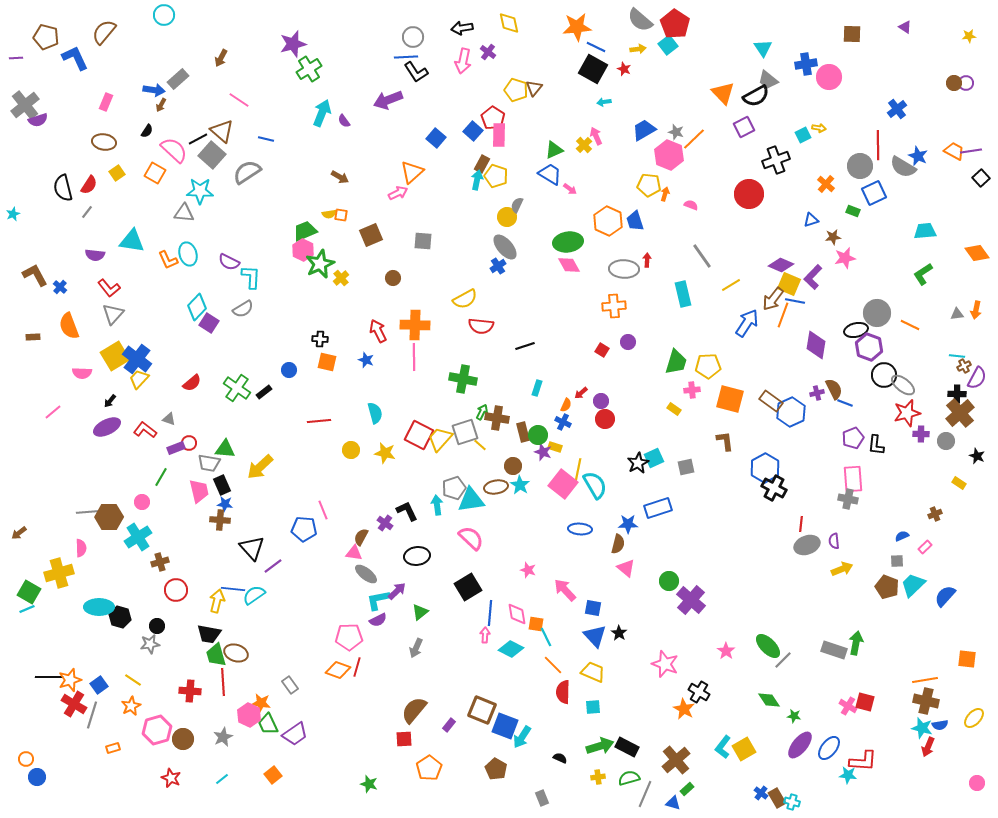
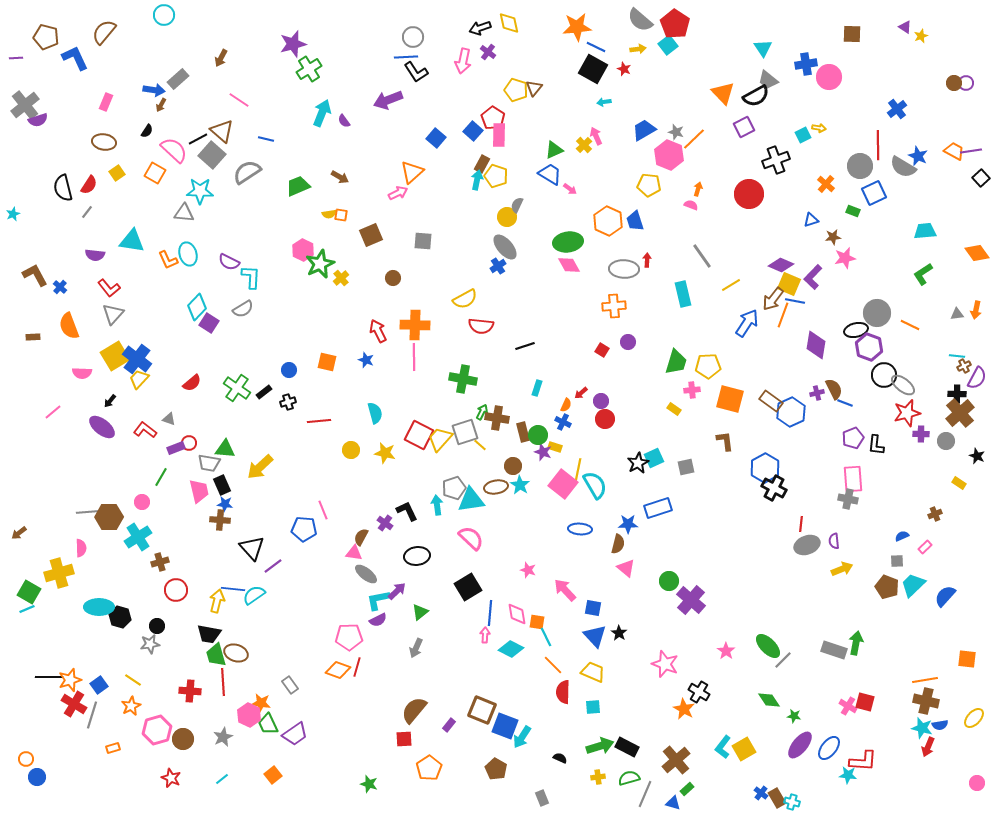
black arrow at (462, 28): moved 18 px right; rotated 10 degrees counterclockwise
yellow star at (969, 36): moved 48 px left; rotated 16 degrees counterclockwise
orange arrow at (665, 194): moved 33 px right, 5 px up
green trapezoid at (305, 231): moved 7 px left, 45 px up
black cross at (320, 339): moved 32 px left, 63 px down; rotated 21 degrees counterclockwise
purple ellipse at (107, 427): moved 5 px left; rotated 64 degrees clockwise
orange square at (536, 624): moved 1 px right, 2 px up
